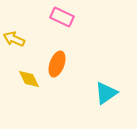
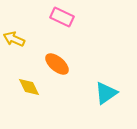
orange ellipse: rotated 70 degrees counterclockwise
yellow diamond: moved 8 px down
